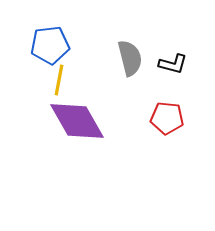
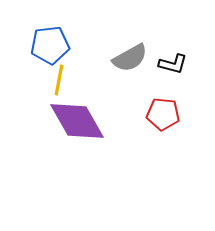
gray semicircle: rotated 75 degrees clockwise
red pentagon: moved 4 px left, 4 px up
